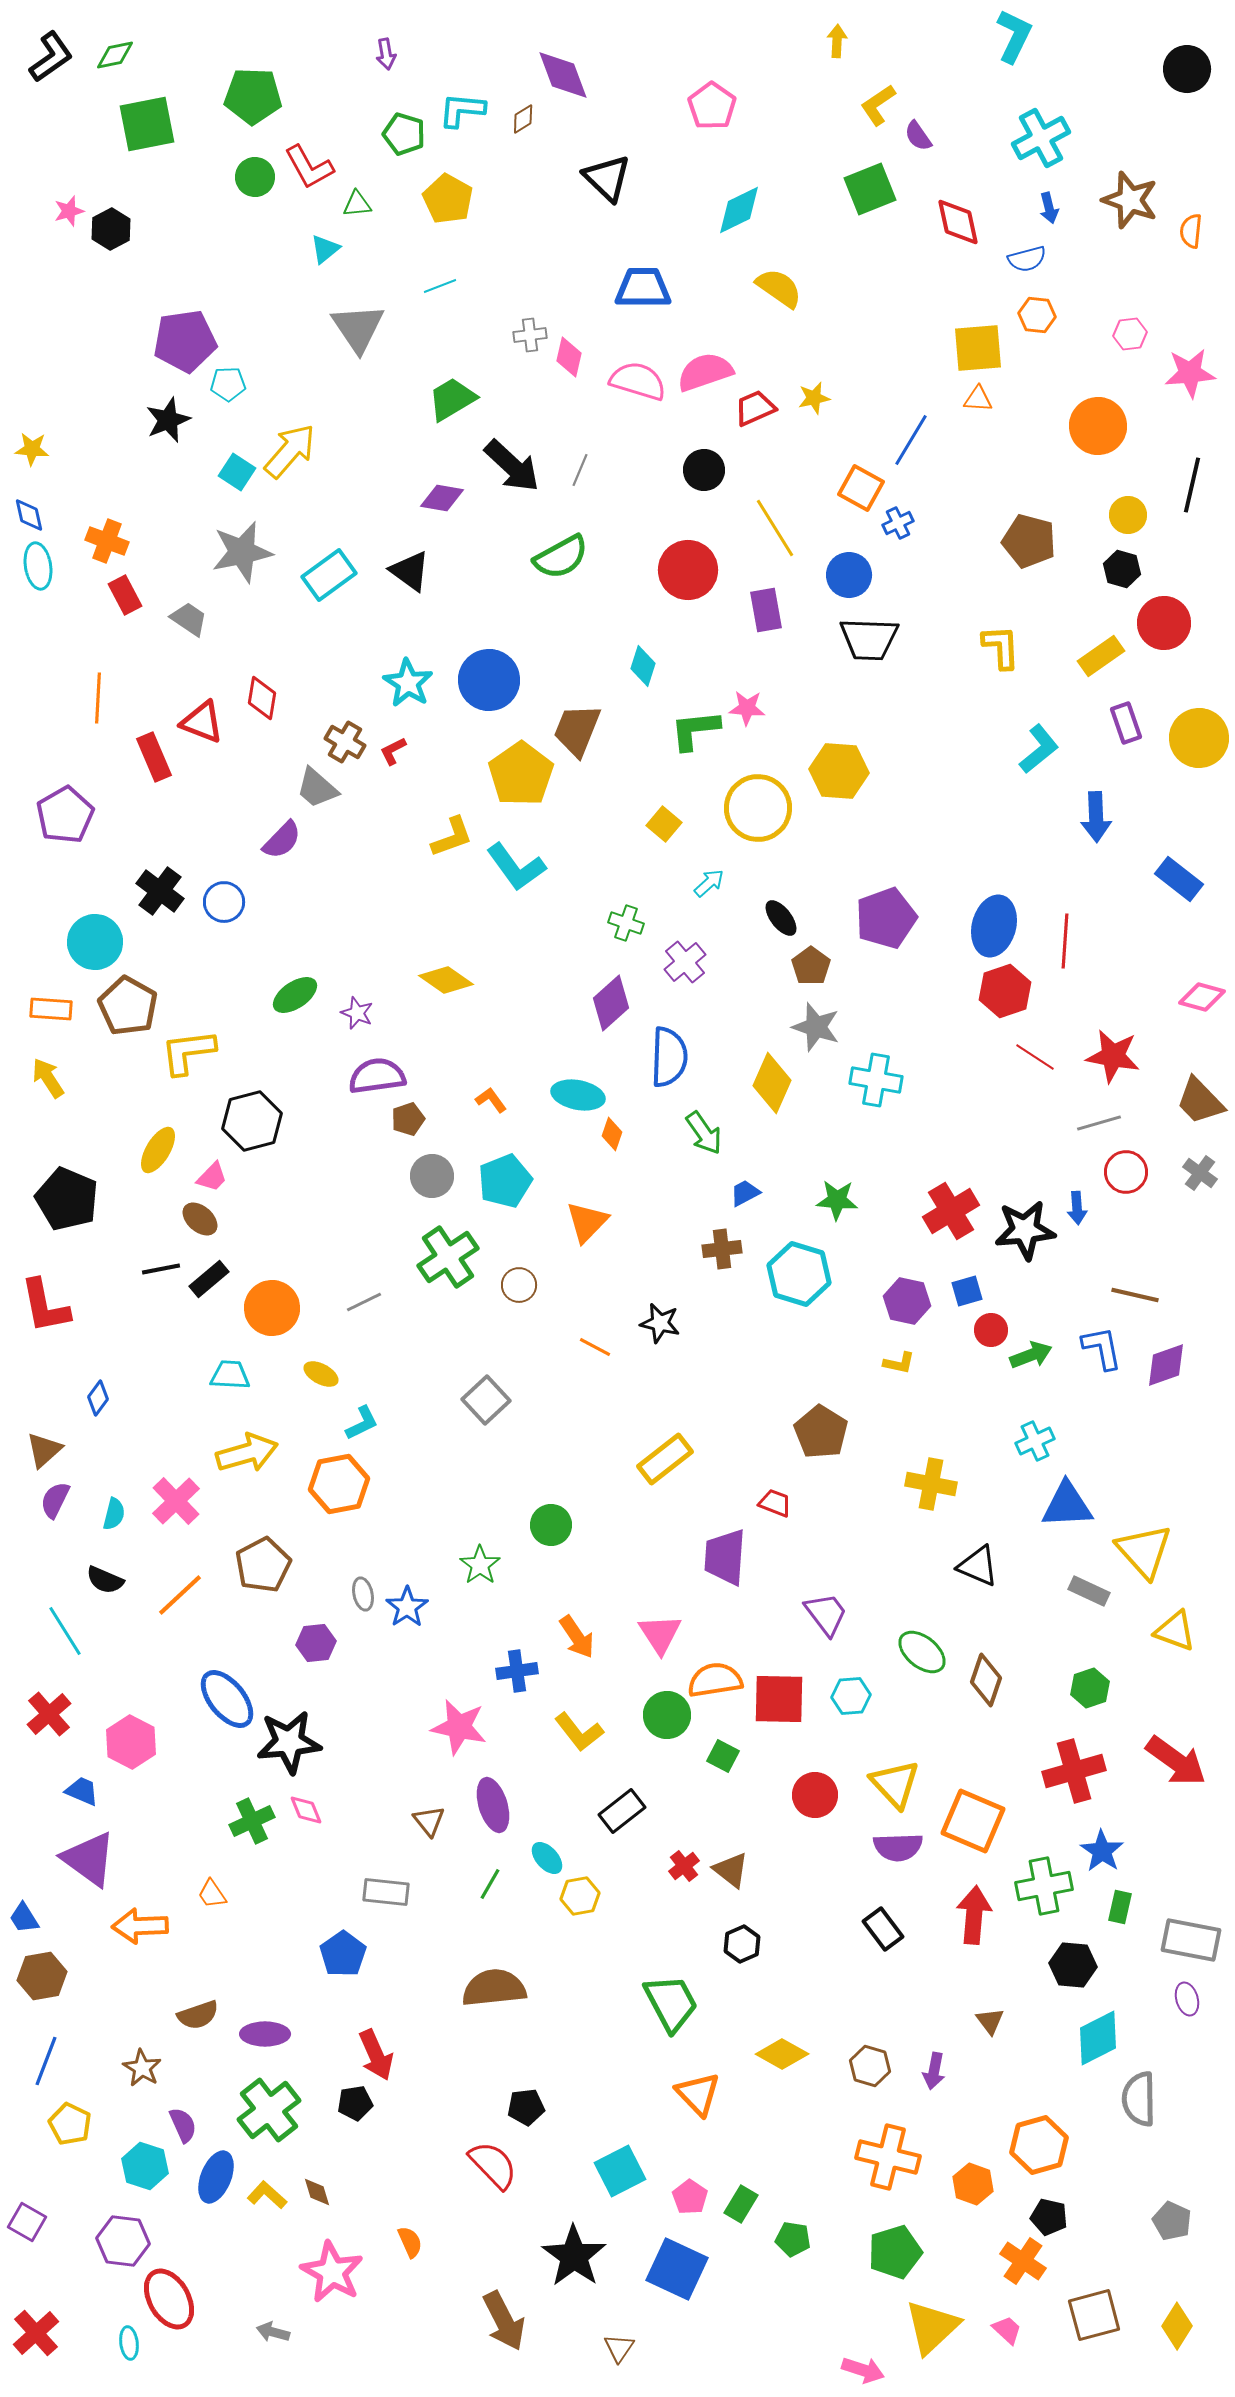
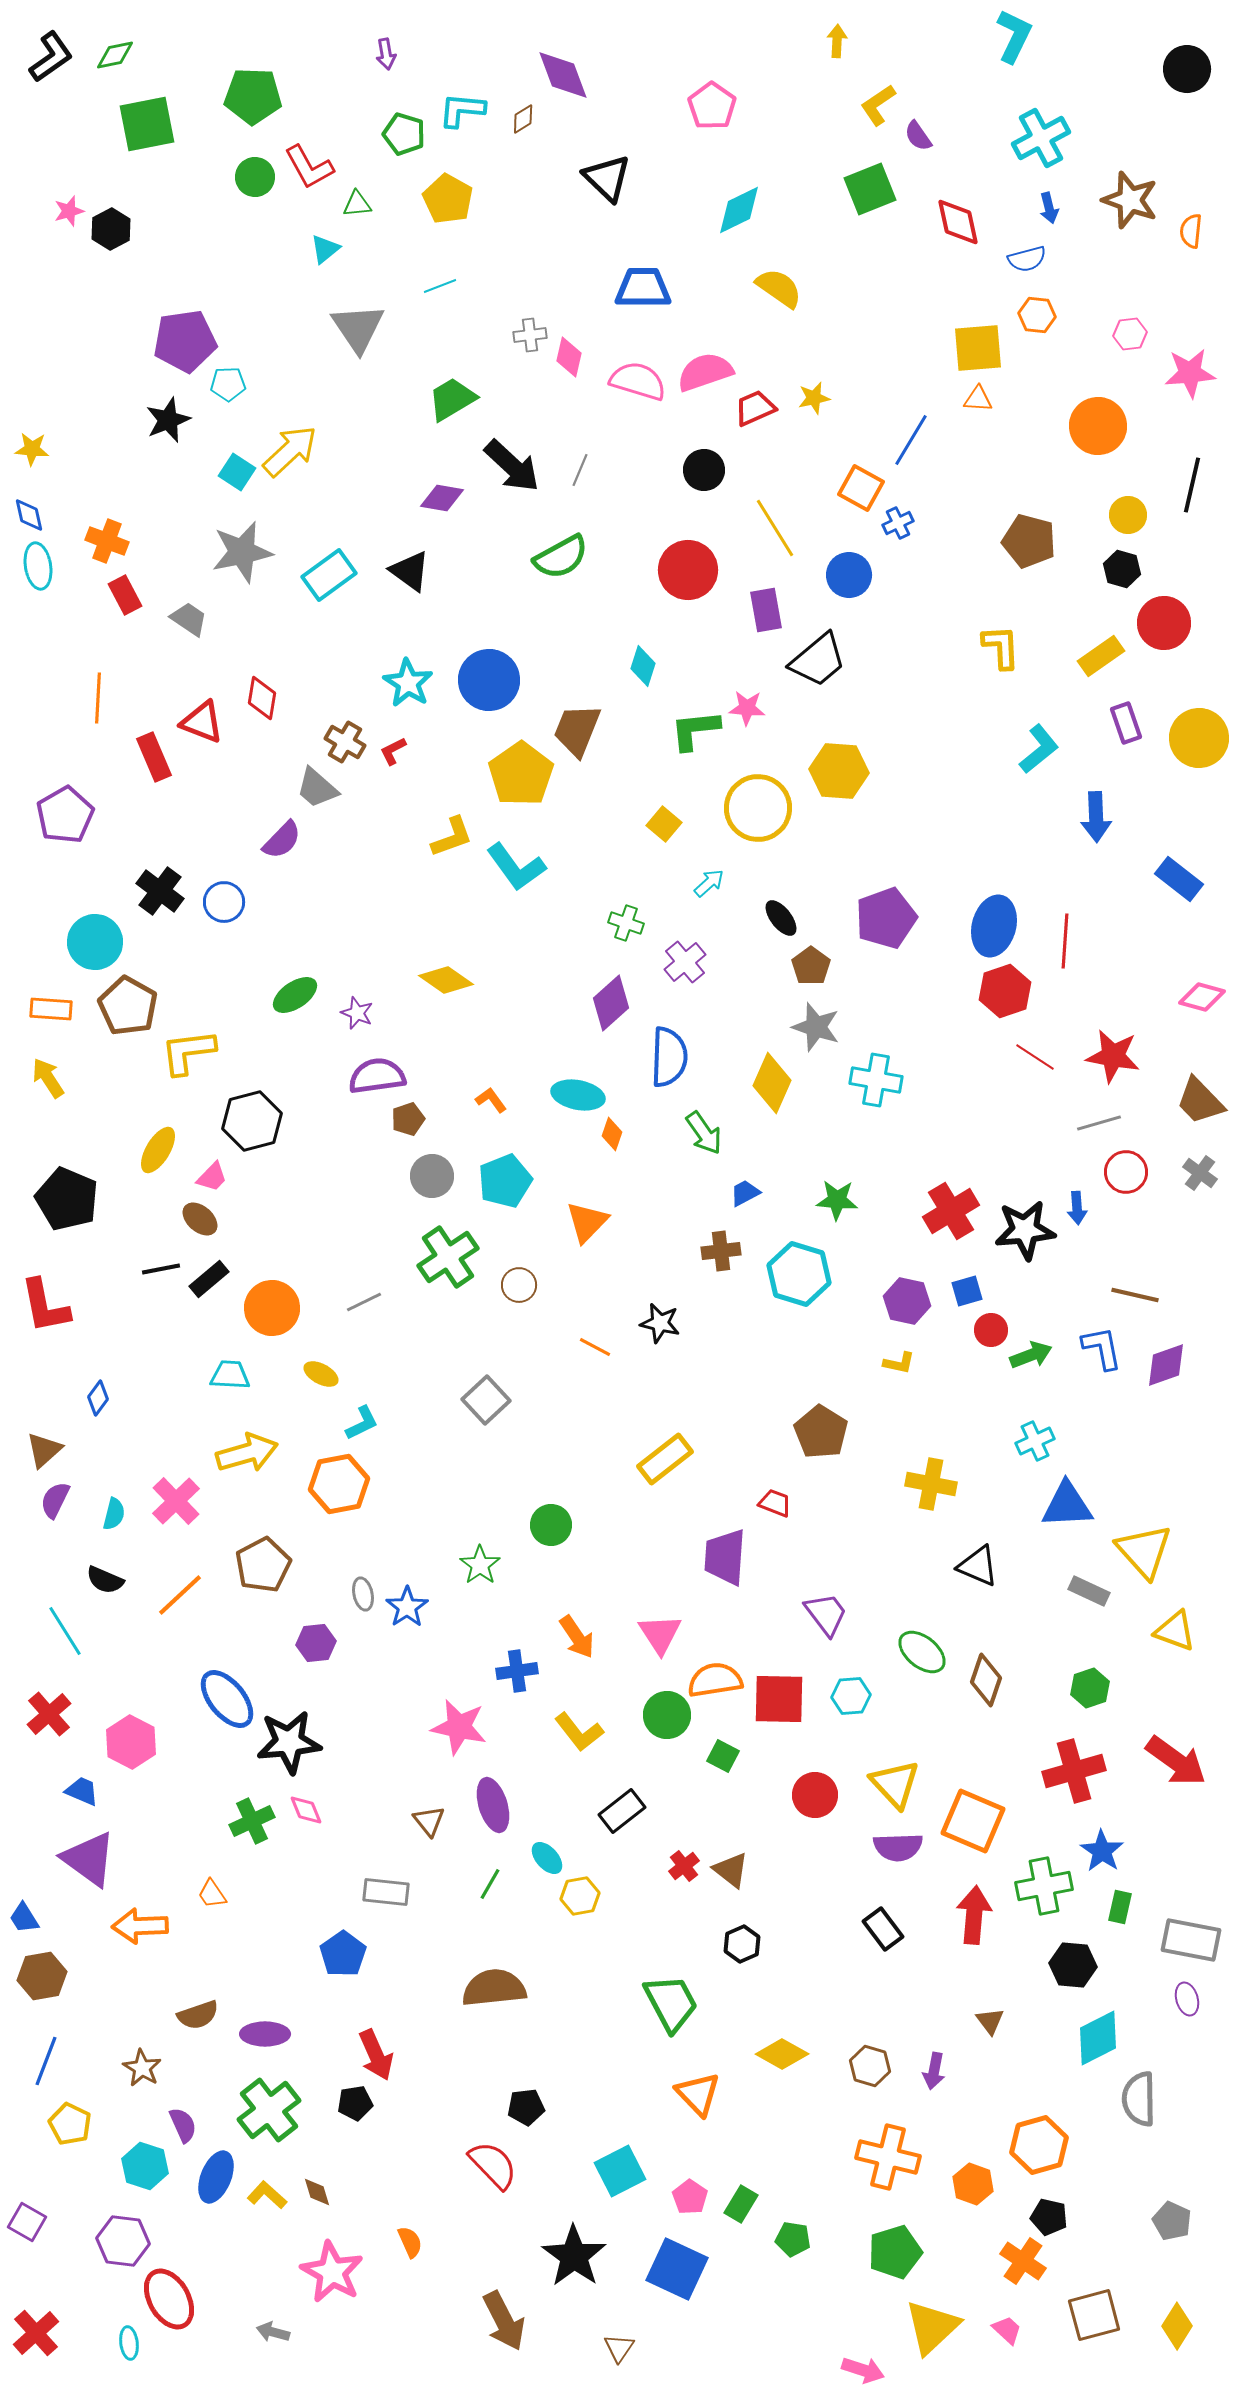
yellow arrow at (290, 451): rotated 6 degrees clockwise
black trapezoid at (869, 639): moved 51 px left, 21 px down; rotated 42 degrees counterclockwise
brown cross at (722, 1249): moved 1 px left, 2 px down
